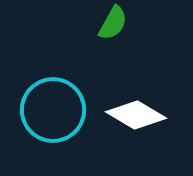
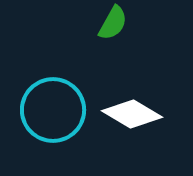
white diamond: moved 4 px left, 1 px up
